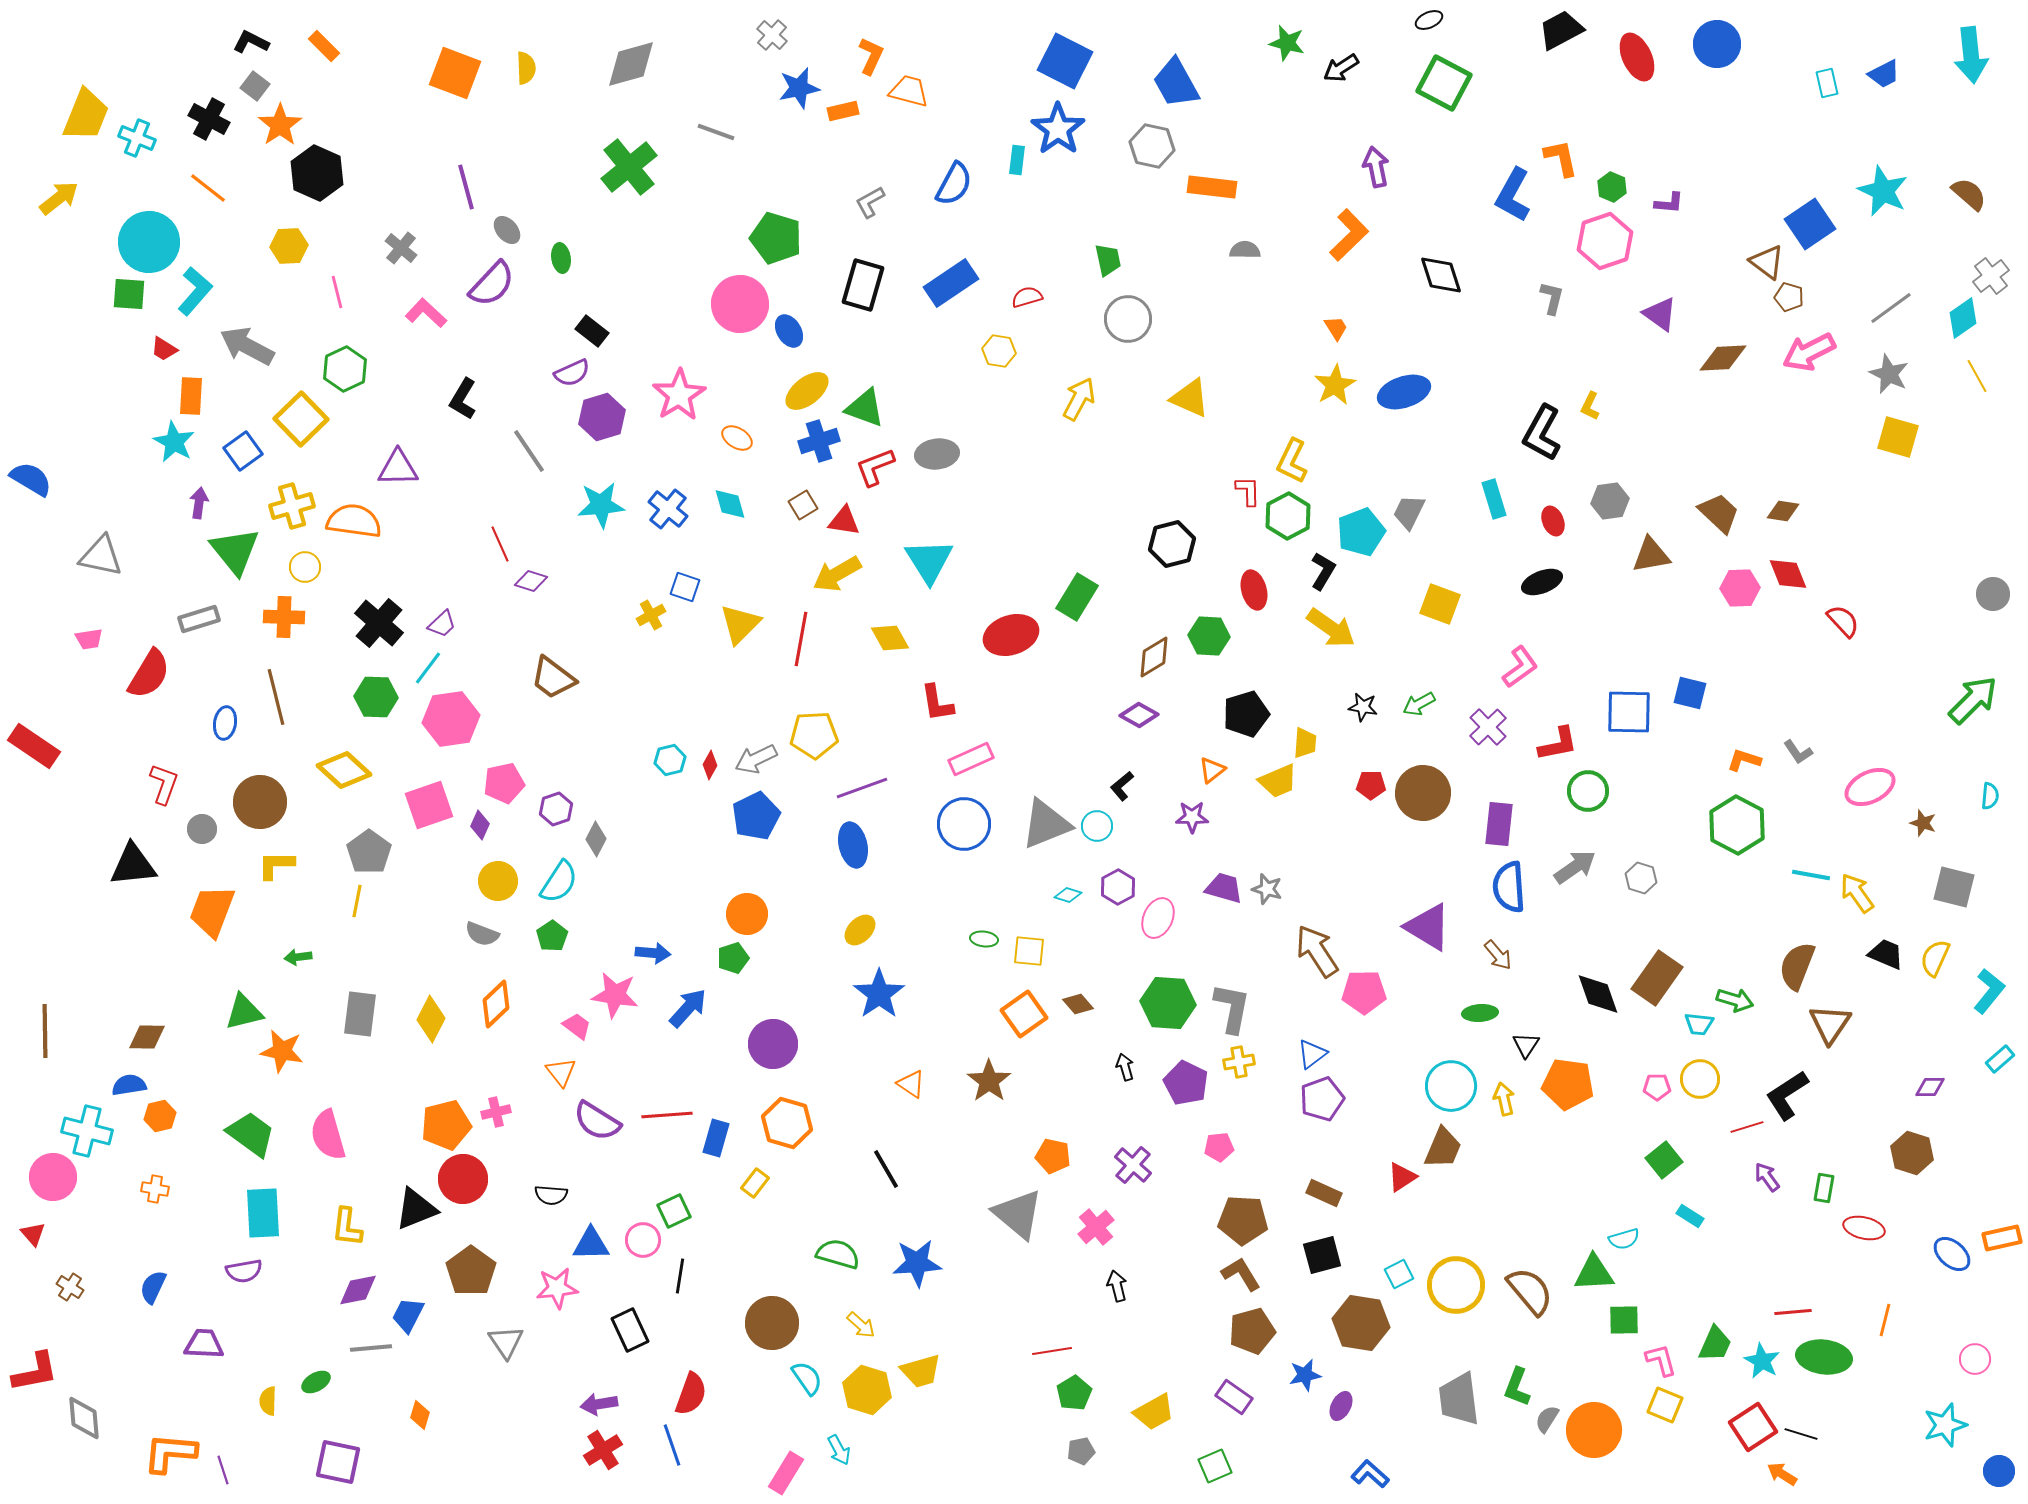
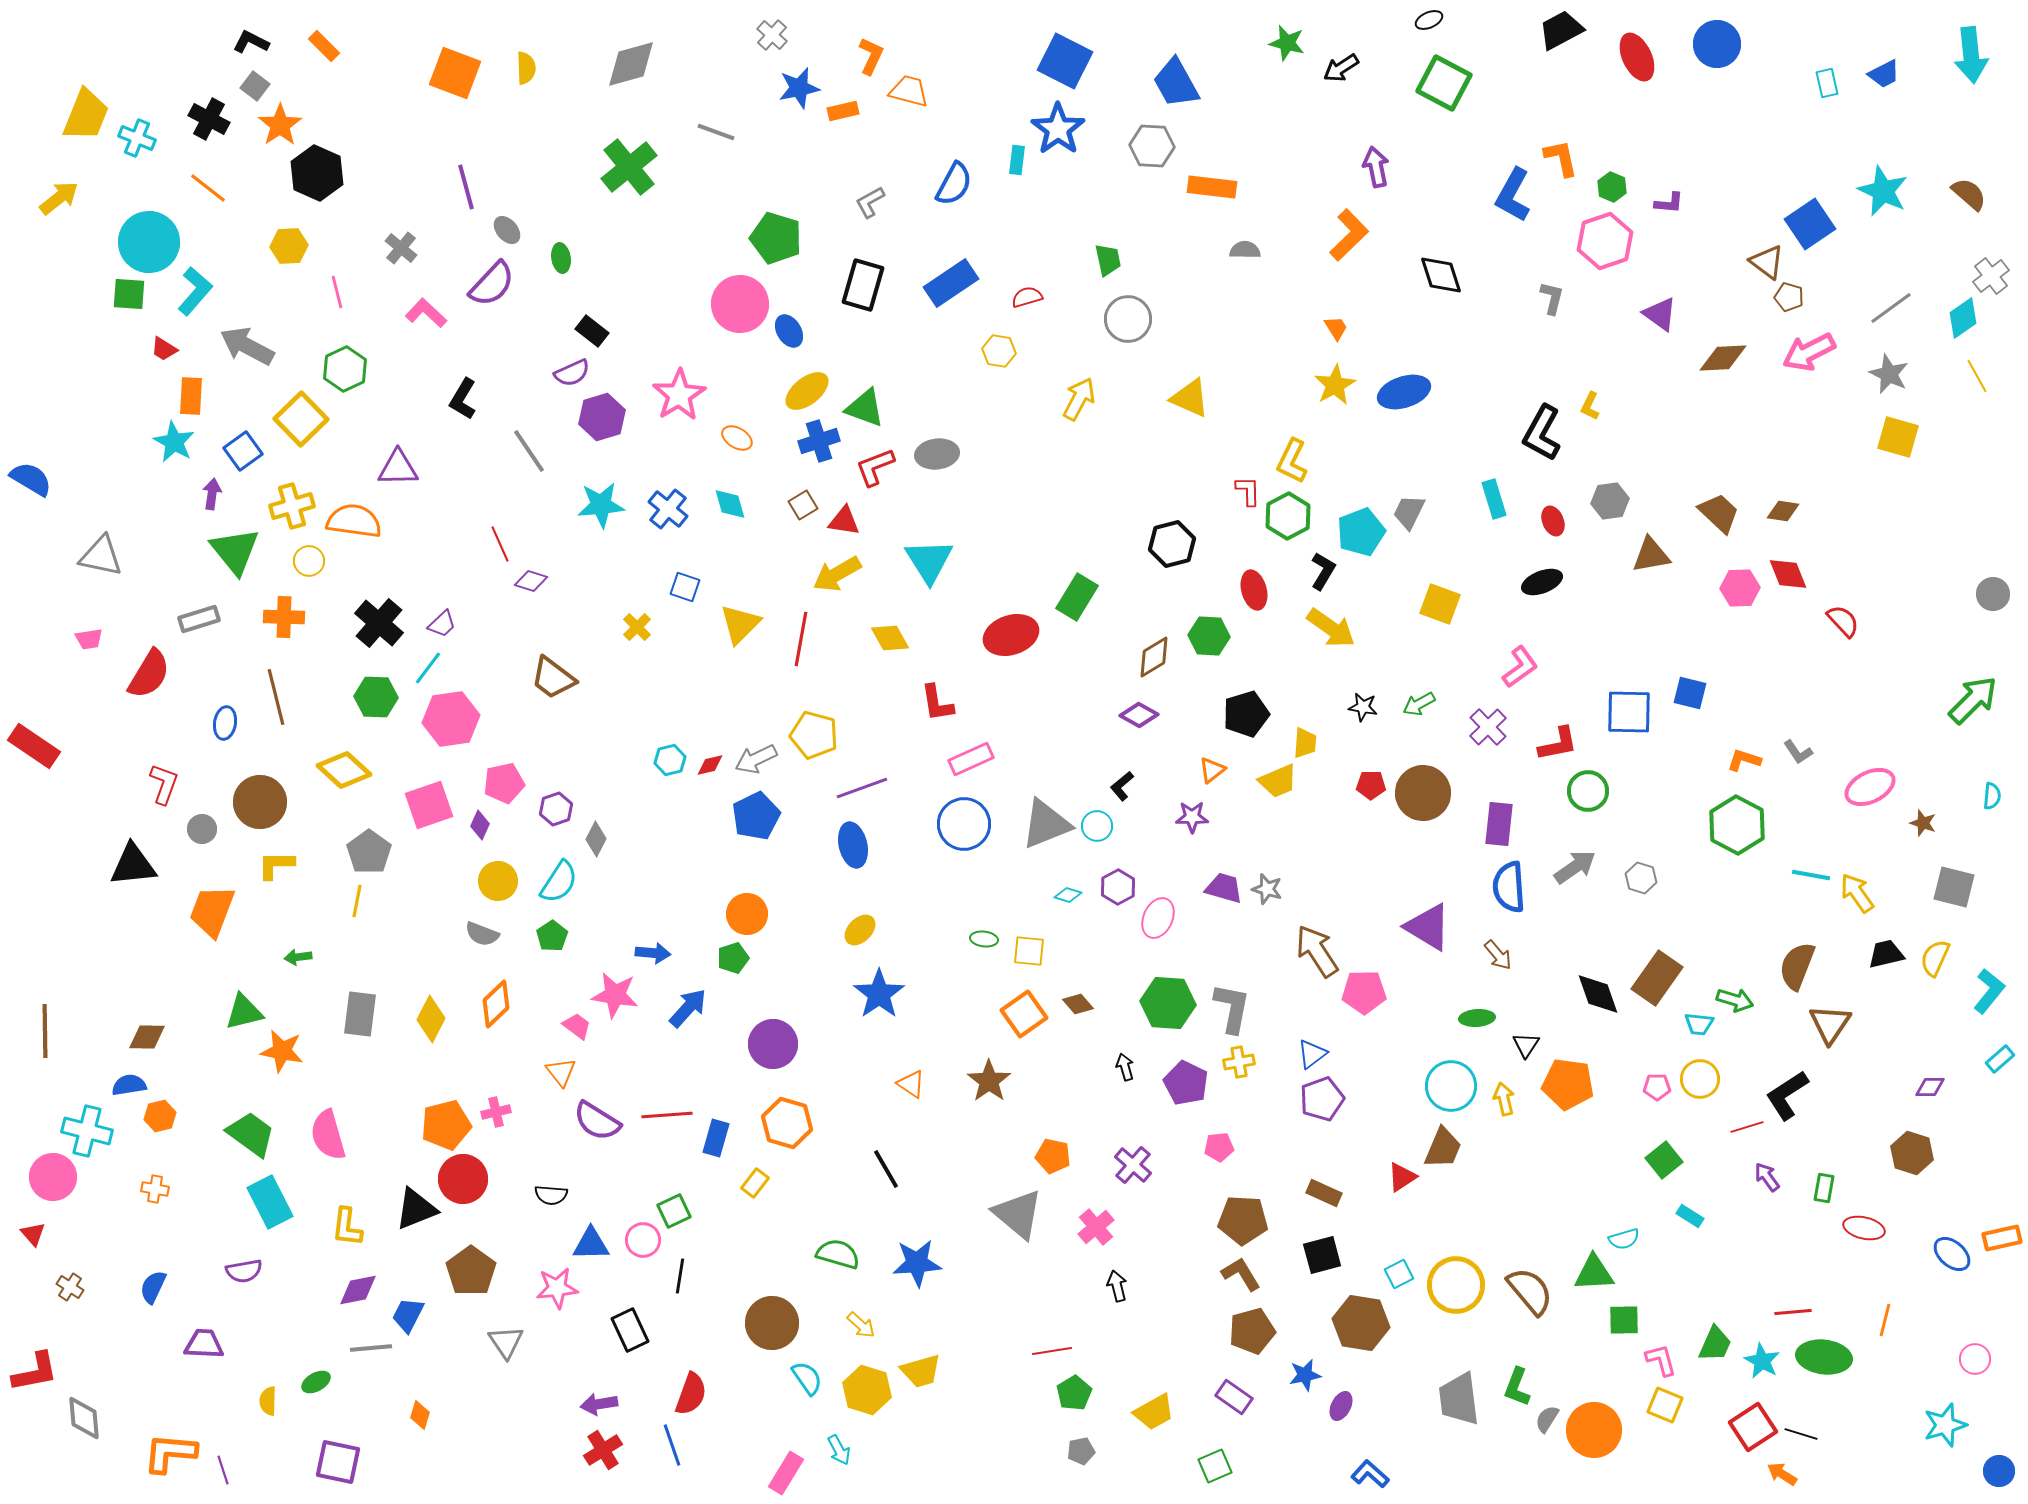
gray hexagon at (1152, 146): rotated 9 degrees counterclockwise
purple arrow at (199, 503): moved 13 px right, 9 px up
yellow circle at (305, 567): moved 4 px right, 6 px up
yellow cross at (651, 615): moved 14 px left, 12 px down; rotated 16 degrees counterclockwise
yellow pentagon at (814, 735): rotated 18 degrees clockwise
red diamond at (710, 765): rotated 48 degrees clockwise
cyan semicircle at (1990, 796): moved 2 px right
black trapezoid at (1886, 954): rotated 36 degrees counterclockwise
green ellipse at (1480, 1013): moved 3 px left, 5 px down
cyan rectangle at (263, 1213): moved 7 px right, 11 px up; rotated 24 degrees counterclockwise
